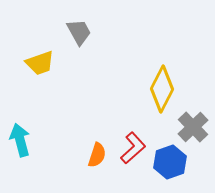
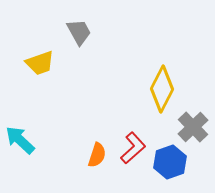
cyan arrow: rotated 32 degrees counterclockwise
